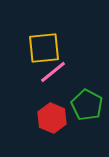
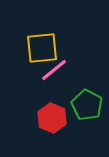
yellow square: moved 2 px left
pink line: moved 1 px right, 2 px up
